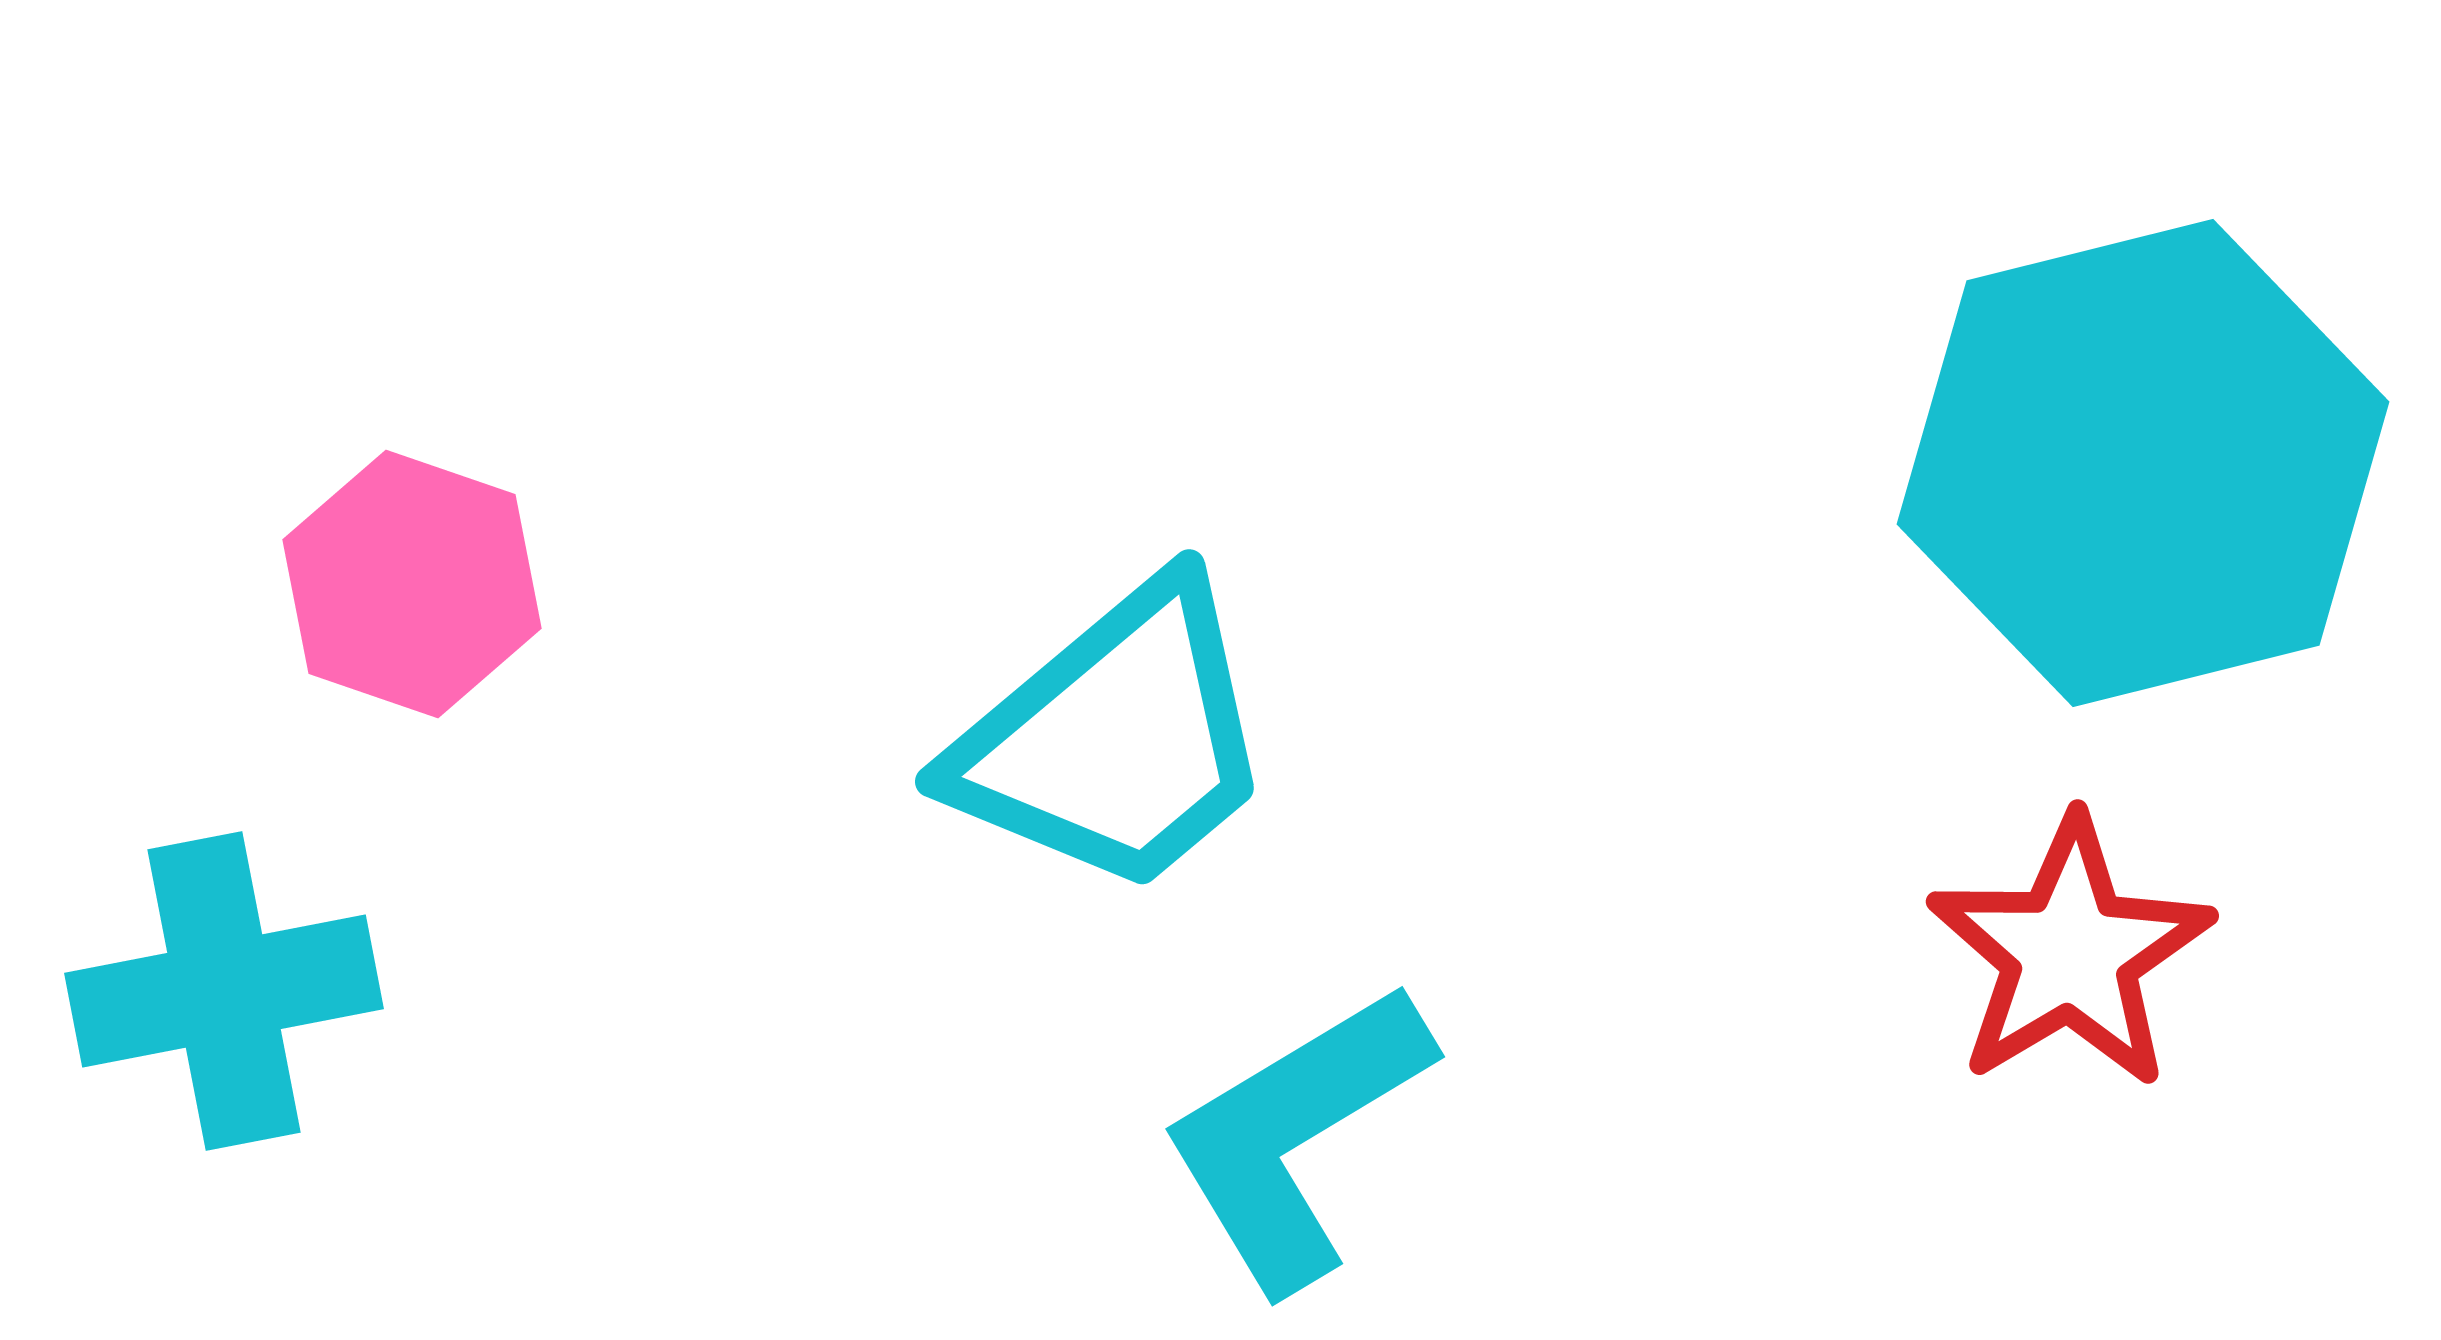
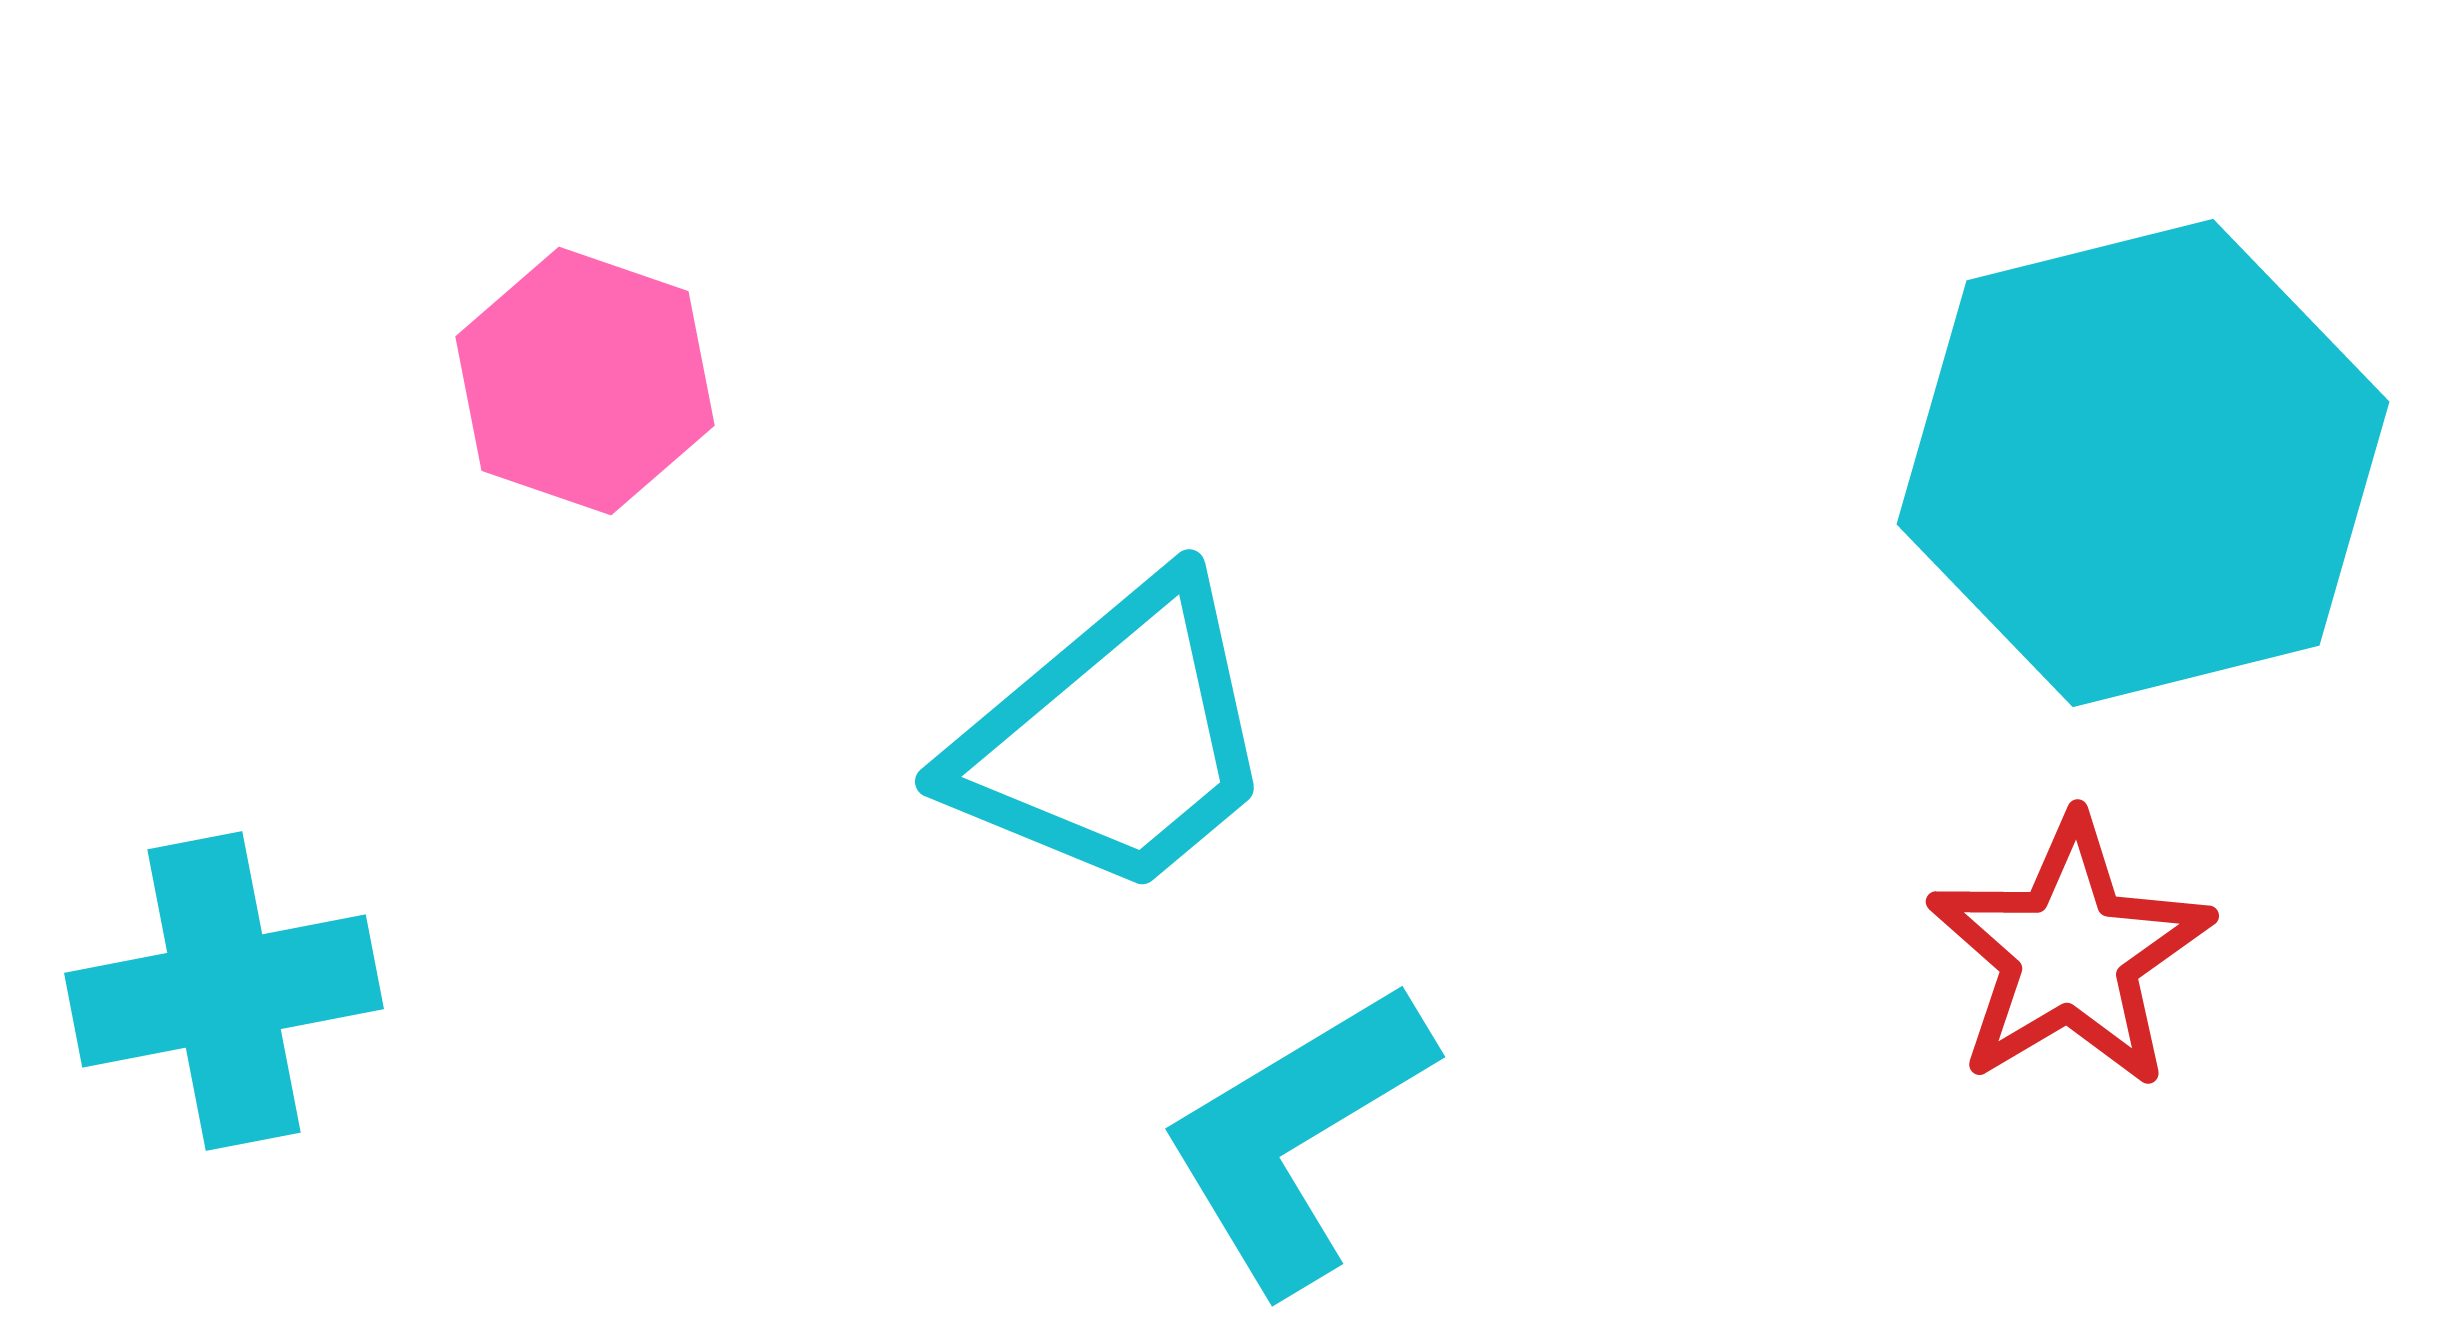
pink hexagon: moved 173 px right, 203 px up
